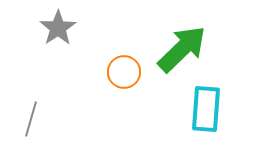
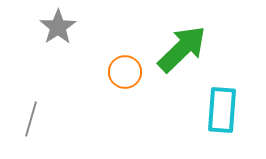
gray star: moved 1 px up
orange circle: moved 1 px right
cyan rectangle: moved 16 px right, 1 px down
